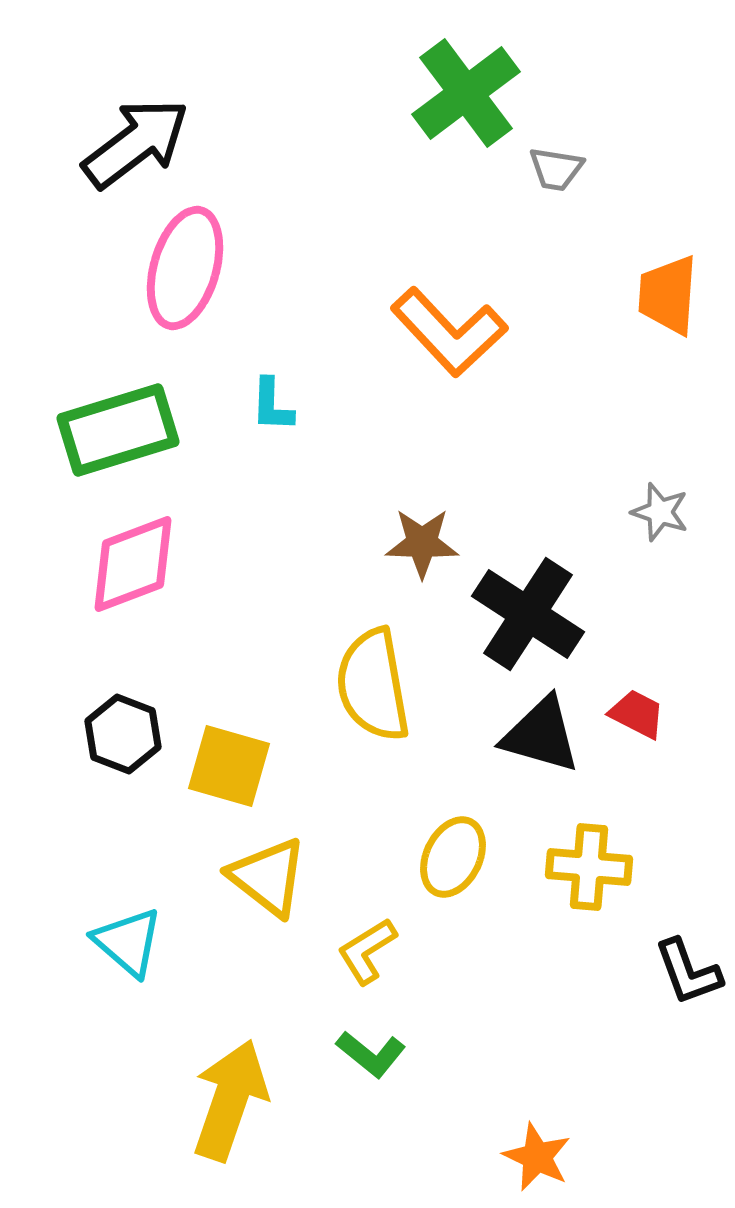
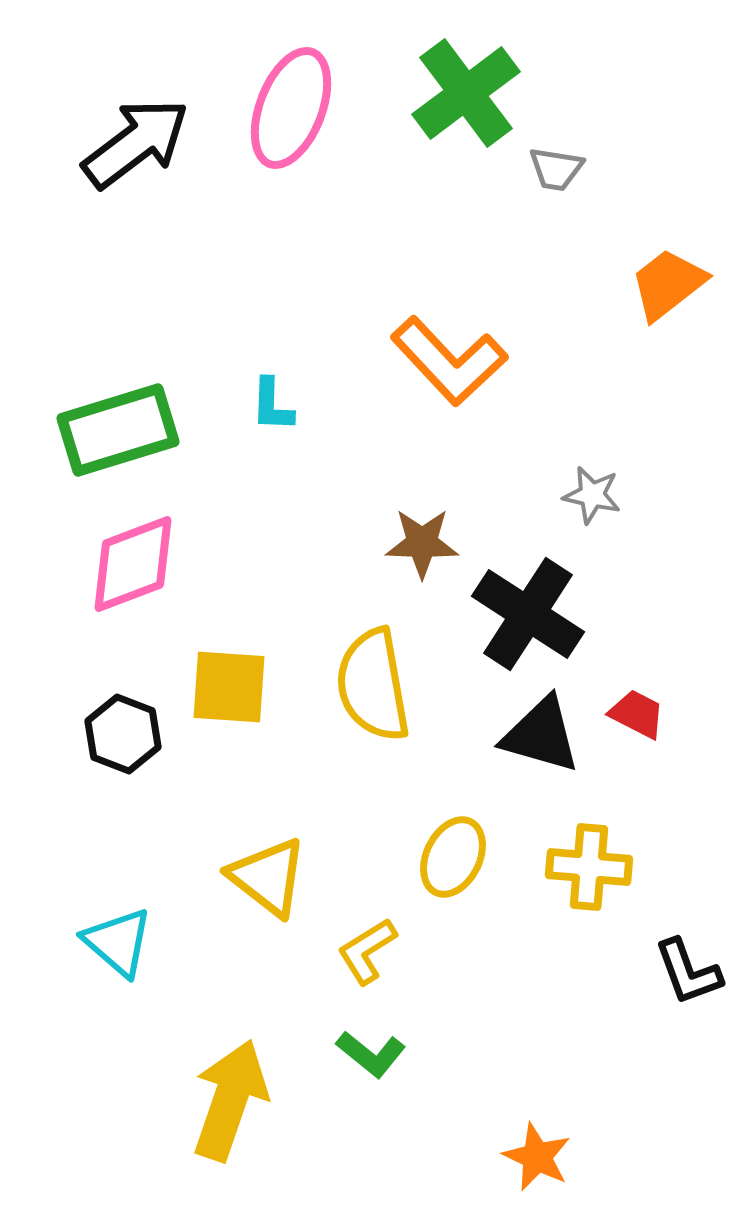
pink ellipse: moved 106 px right, 160 px up; rotated 5 degrees clockwise
orange trapezoid: moved 11 px up; rotated 48 degrees clockwise
orange L-shape: moved 29 px down
gray star: moved 68 px left, 17 px up; rotated 6 degrees counterclockwise
yellow square: moved 79 px up; rotated 12 degrees counterclockwise
cyan triangle: moved 10 px left
